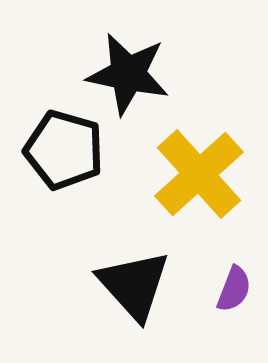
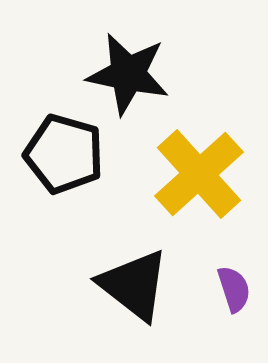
black pentagon: moved 4 px down
black triangle: rotated 10 degrees counterclockwise
purple semicircle: rotated 39 degrees counterclockwise
